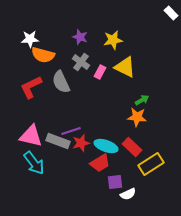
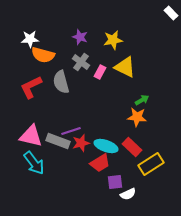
gray semicircle: rotated 10 degrees clockwise
